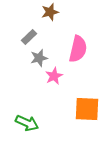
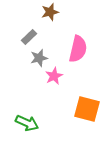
orange square: rotated 12 degrees clockwise
